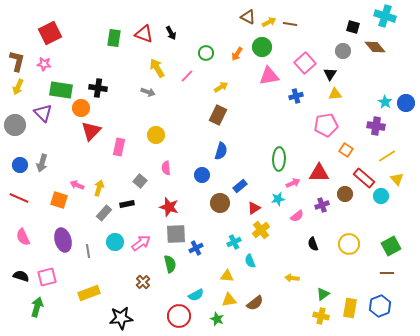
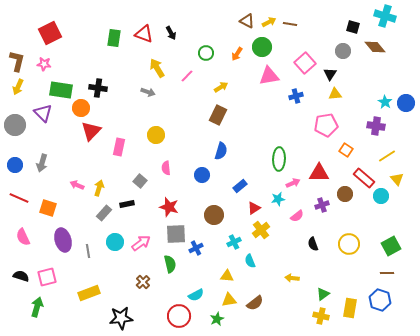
brown triangle at (248, 17): moved 1 px left, 4 px down
blue circle at (20, 165): moved 5 px left
orange square at (59, 200): moved 11 px left, 8 px down
brown circle at (220, 203): moved 6 px left, 12 px down
blue hexagon at (380, 306): moved 6 px up; rotated 20 degrees counterclockwise
green star at (217, 319): rotated 24 degrees clockwise
